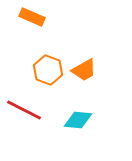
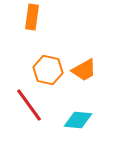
orange rectangle: rotated 75 degrees clockwise
orange hexagon: rotated 8 degrees counterclockwise
red line: moved 5 px right, 5 px up; rotated 27 degrees clockwise
